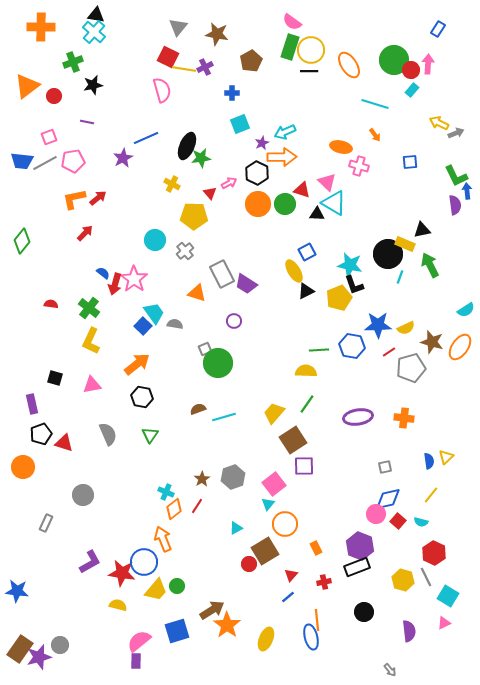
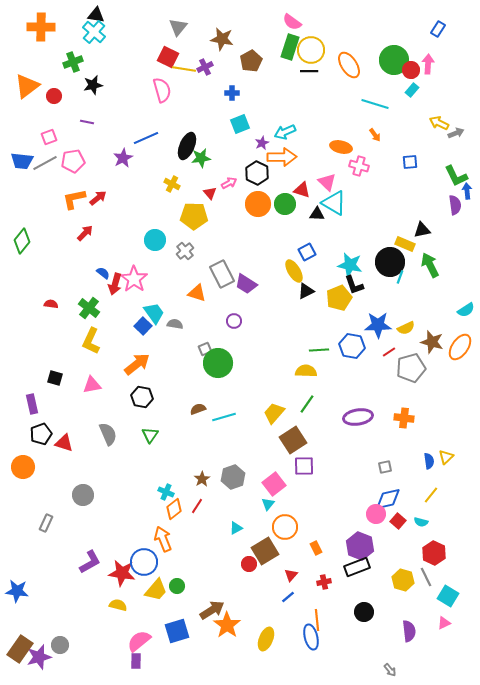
brown star at (217, 34): moved 5 px right, 5 px down
black circle at (388, 254): moved 2 px right, 8 px down
orange circle at (285, 524): moved 3 px down
